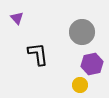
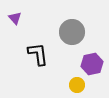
purple triangle: moved 2 px left
gray circle: moved 10 px left
yellow circle: moved 3 px left
